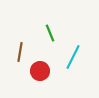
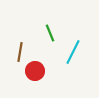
cyan line: moved 5 px up
red circle: moved 5 px left
